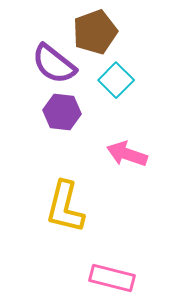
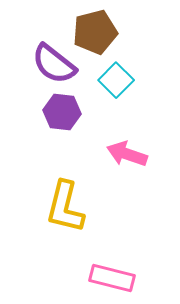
brown pentagon: rotated 6 degrees clockwise
